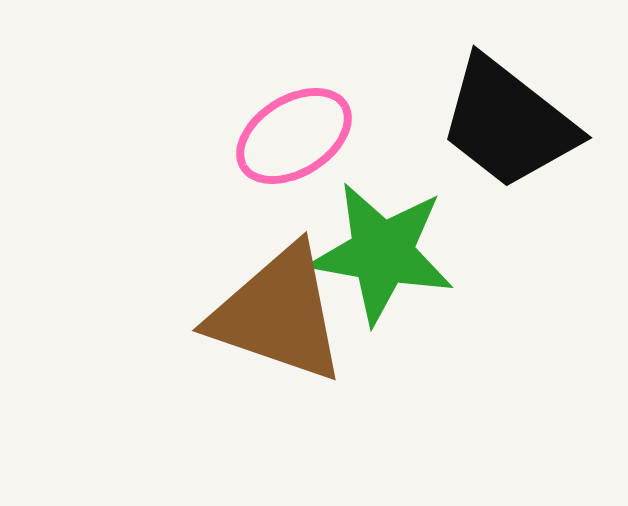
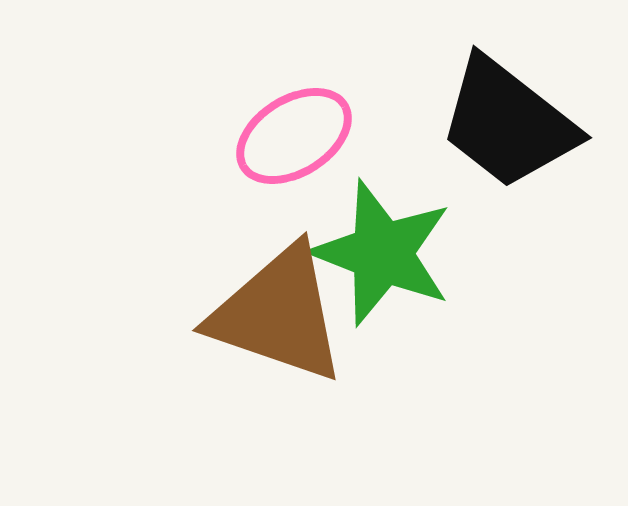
green star: rotated 11 degrees clockwise
